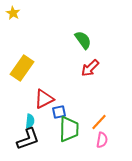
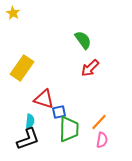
red triangle: rotated 45 degrees clockwise
